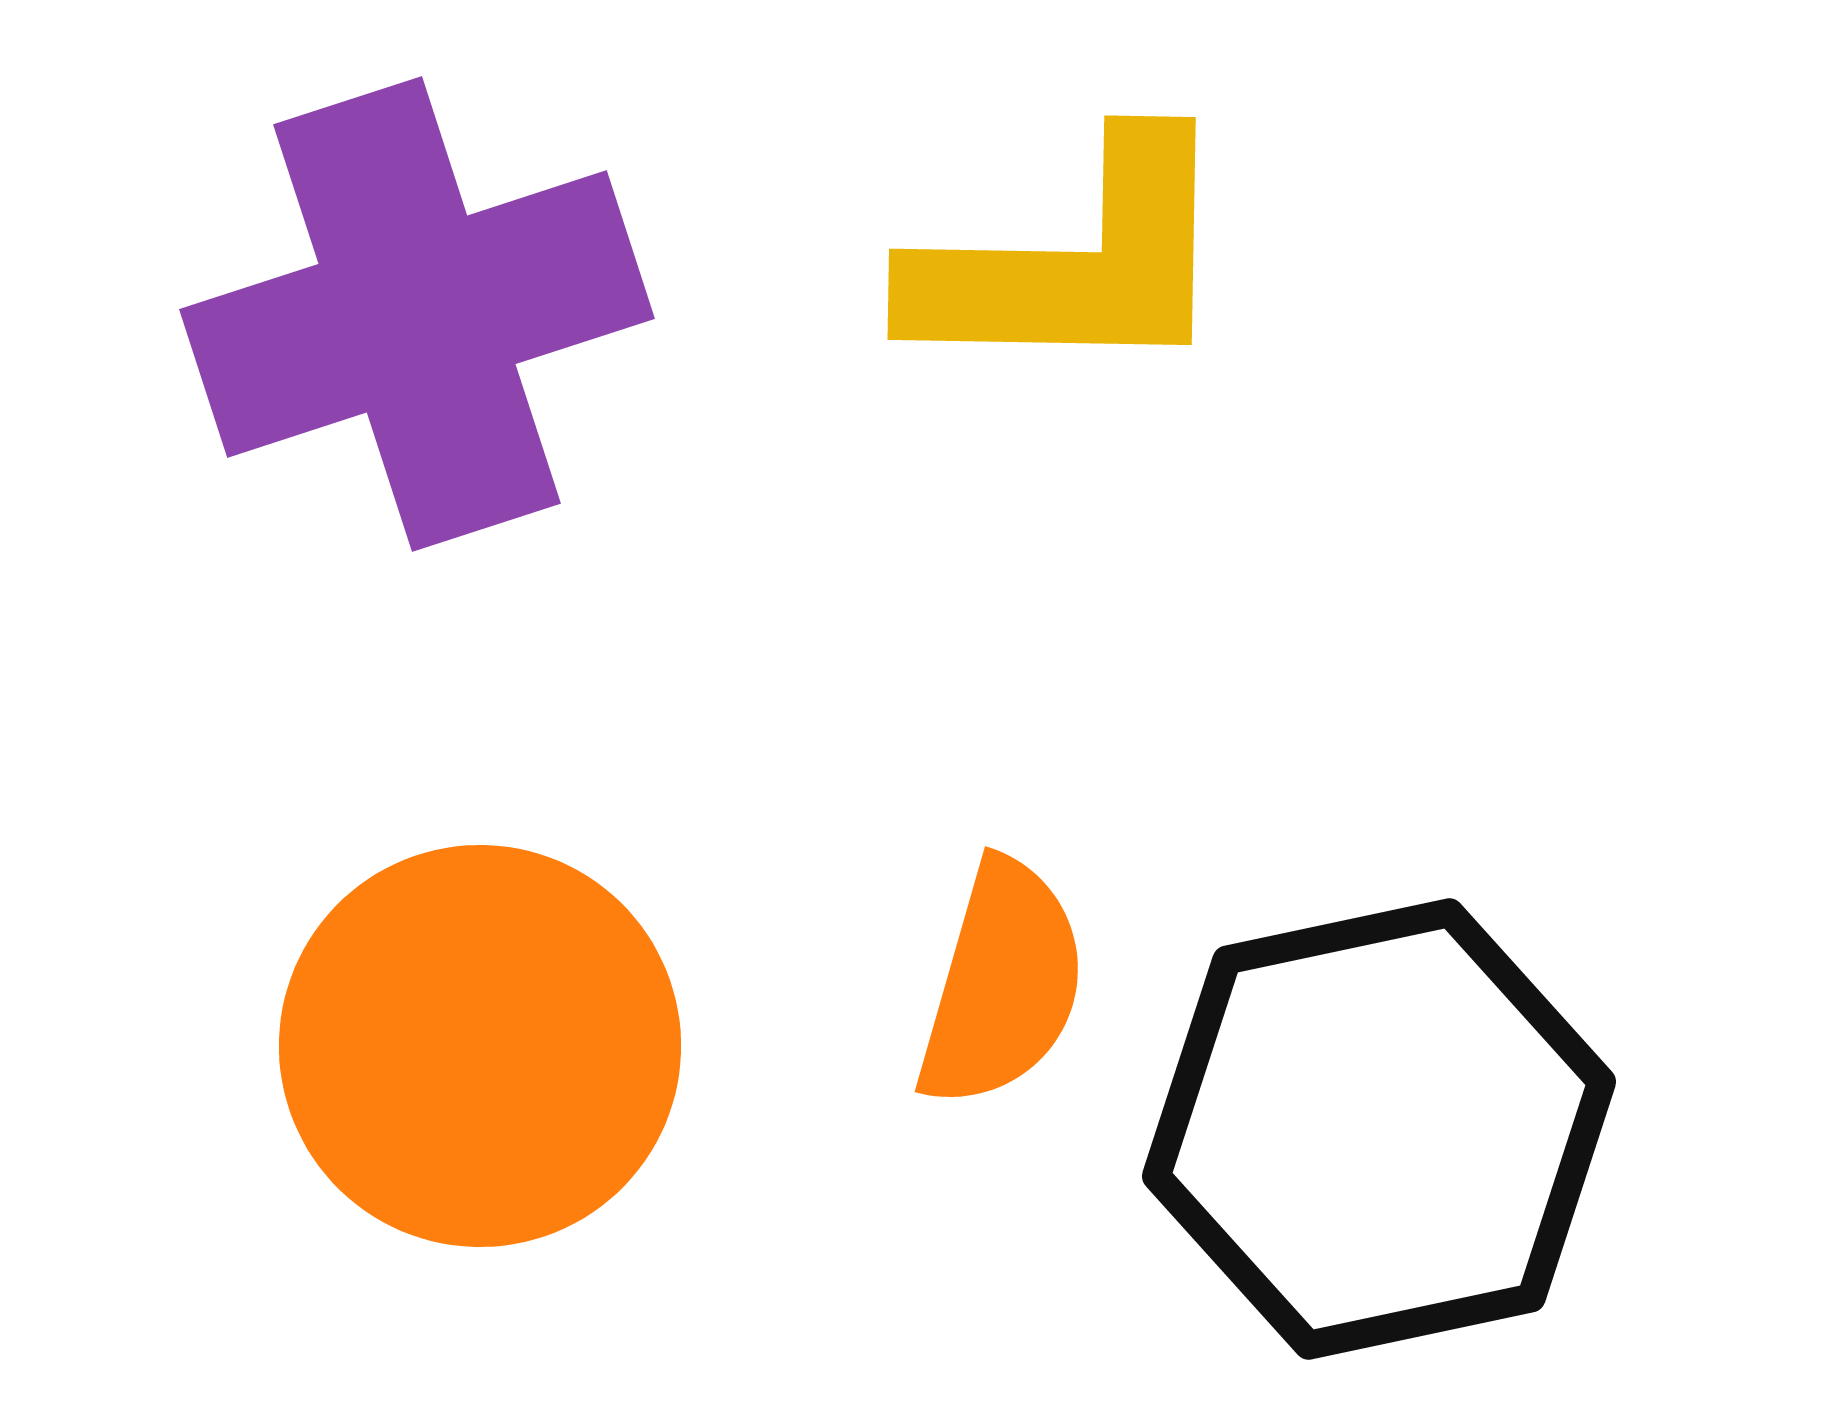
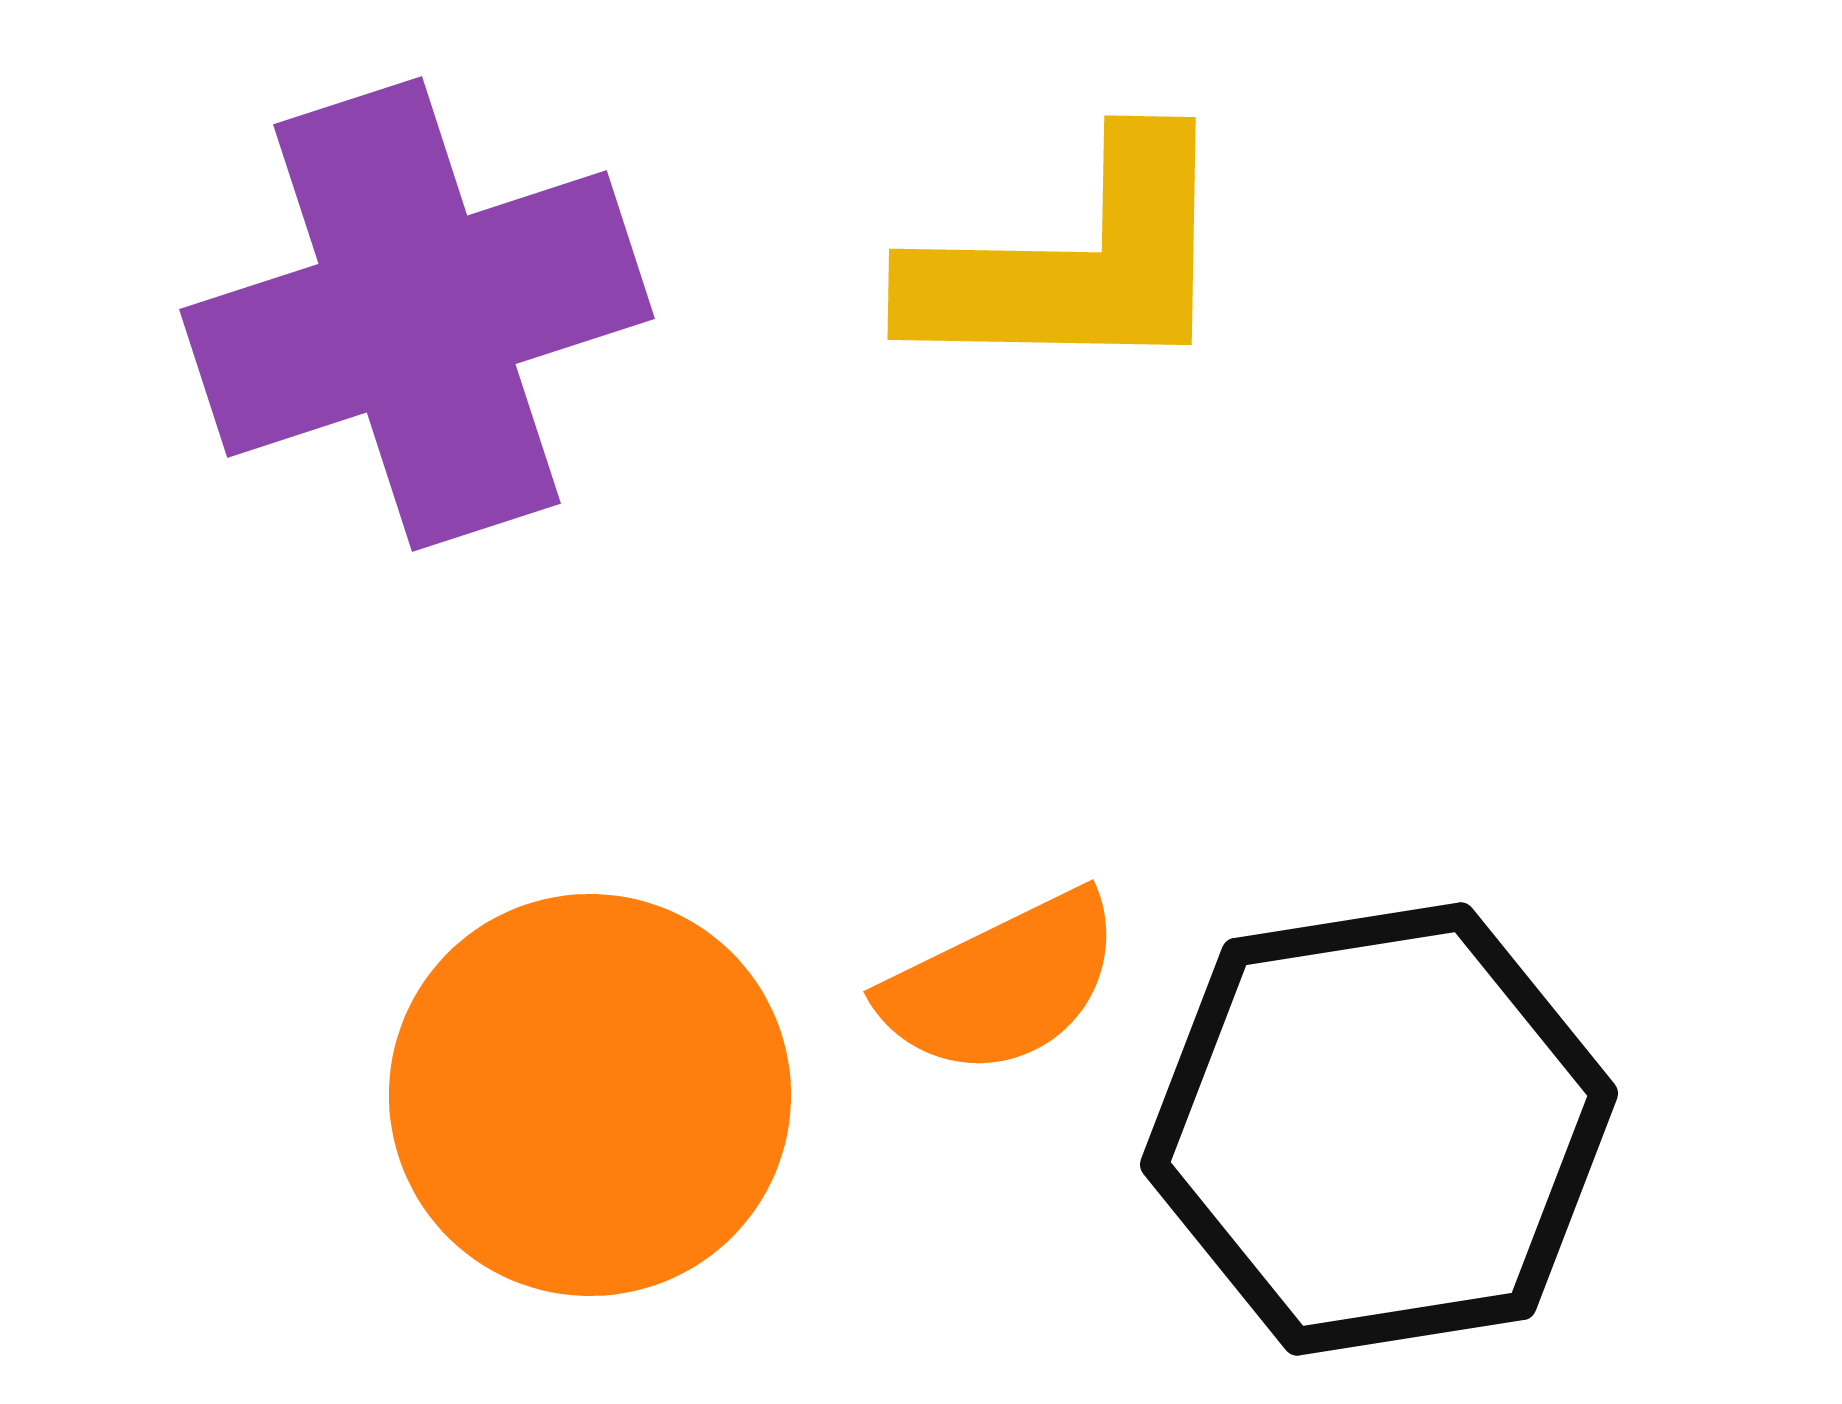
orange semicircle: rotated 48 degrees clockwise
orange circle: moved 110 px right, 49 px down
black hexagon: rotated 3 degrees clockwise
